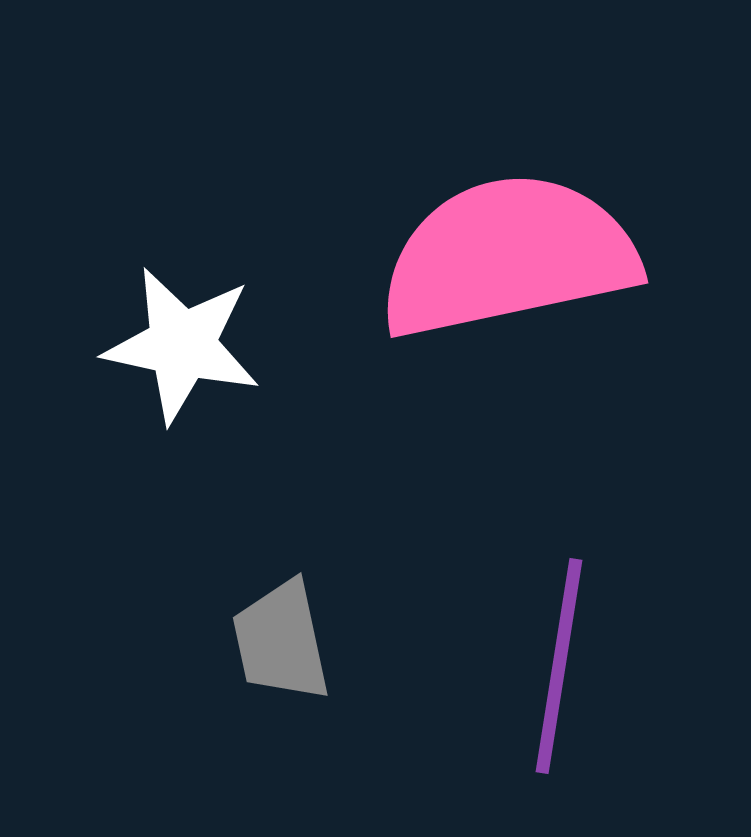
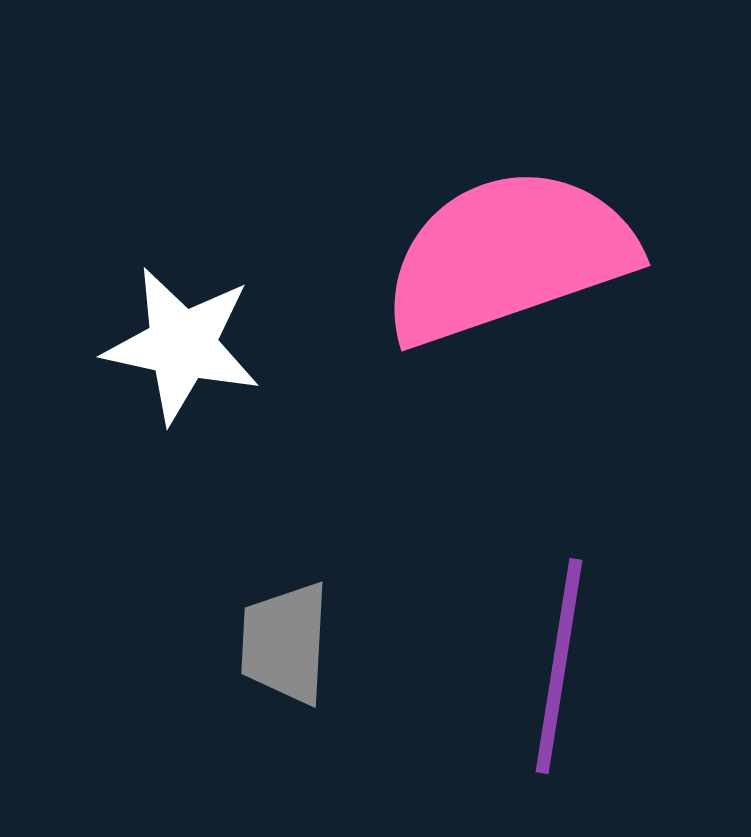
pink semicircle: rotated 7 degrees counterclockwise
gray trapezoid: moved 4 px right, 2 px down; rotated 15 degrees clockwise
